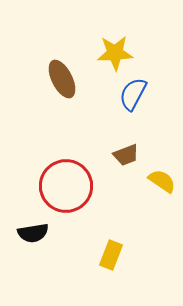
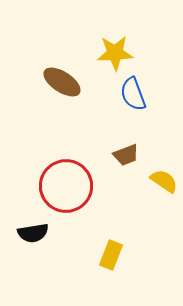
brown ellipse: moved 3 px down; rotated 30 degrees counterclockwise
blue semicircle: rotated 48 degrees counterclockwise
yellow semicircle: moved 2 px right
